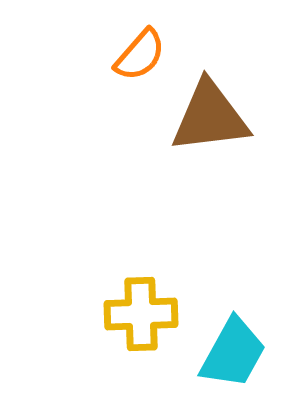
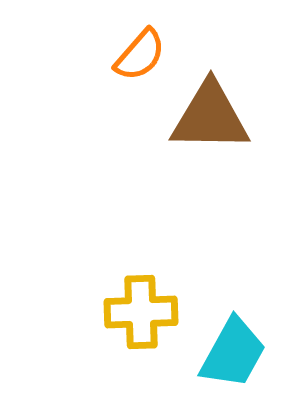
brown triangle: rotated 8 degrees clockwise
yellow cross: moved 2 px up
